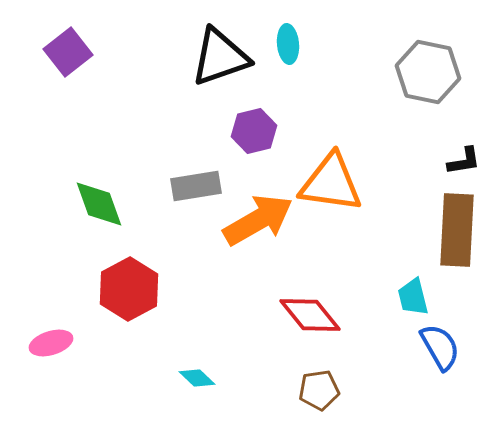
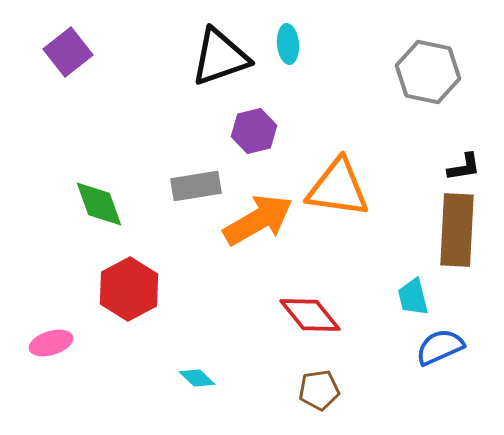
black L-shape: moved 6 px down
orange triangle: moved 7 px right, 5 px down
blue semicircle: rotated 84 degrees counterclockwise
